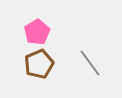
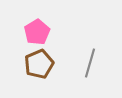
gray line: rotated 52 degrees clockwise
